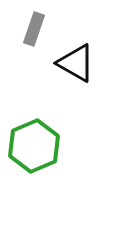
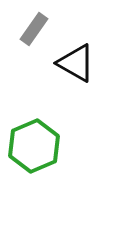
gray rectangle: rotated 16 degrees clockwise
